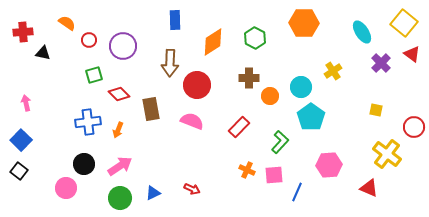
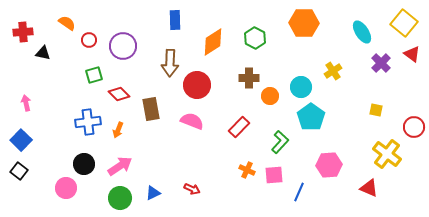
blue line at (297, 192): moved 2 px right
